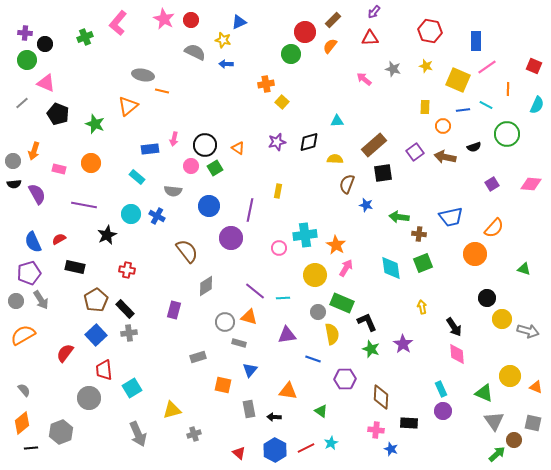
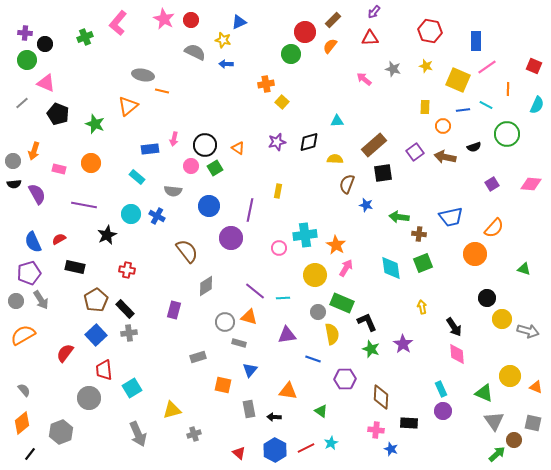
black line at (31, 448): moved 1 px left, 6 px down; rotated 48 degrees counterclockwise
